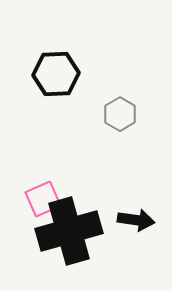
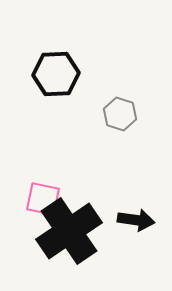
gray hexagon: rotated 12 degrees counterclockwise
pink square: rotated 36 degrees clockwise
black cross: rotated 18 degrees counterclockwise
